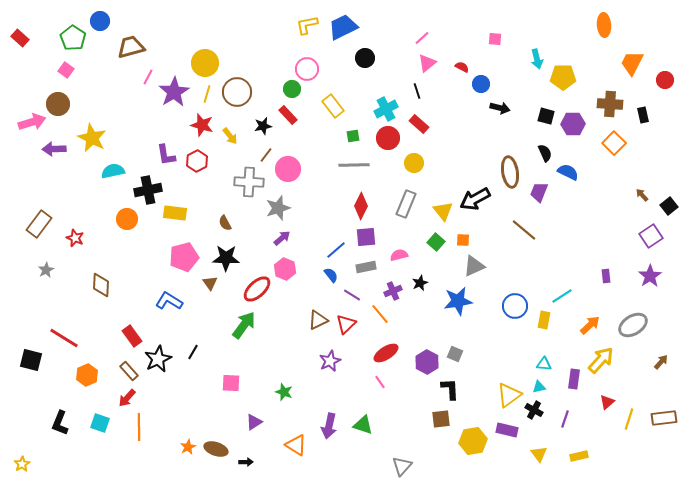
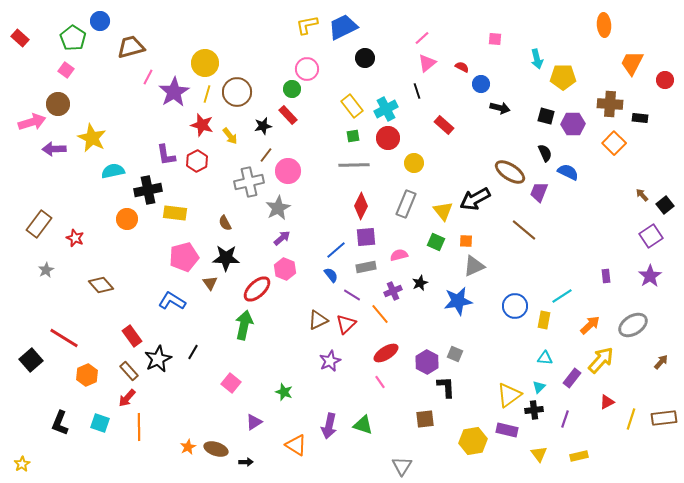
yellow rectangle at (333, 106): moved 19 px right
black rectangle at (643, 115): moved 3 px left, 3 px down; rotated 70 degrees counterclockwise
red rectangle at (419, 124): moved 25 px right, 1 px down
pink circle at (288, 169): moved 2 px down
brown ellipse at (510, 172): rotated 48 degrees counterclockwise
gray cross at (249, 182): rotated 16 degrees counterclockwise
black square at (669, 206): moved 4 px left, 1 px up
gray star at (278, 208): rotated 10 degrees counterclockwise
orange square at (463, 240): moved 3 px right, 1 px down
green square at (436, 242): rotated 18 degrees counterclockwise
brown diamond at (101, 285): rotated 45 degrees counterclockwise
blue L-shape at (169, 301): moved 3 px right
green arrow at (244, 325): rotated 24 degrees counterclockwise
black square at (31, 360): rotated 35 degrees clockwise
cyan triangle at (544, 364): moved 1 px right, 6 px up
purple rectangle at (574, 379): moved 2 px left, 1 px up; rotated 30 degrees clockwise
pink square at (231, 383): rotated 36 degrees clockwise
cyan triangle at (539, 387): rotated 32 degrees counterclockwise
black L-shape at (450, 389): moved 4 px left, 2 px up
red triangle at (607, 402): rotated 14 degrees clockwise
black cross at (534, 410): rotated 36 degrees counterclockwise
brown square at (441, 419): moved 16 px left
yellow line at (629, 419): moved 2 px right
gray triangle at (402, 466): rotated 10 degrees counterclockwise
